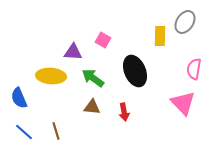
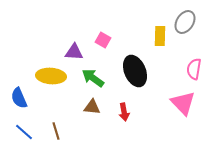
purple triangle: moved 1 px right
